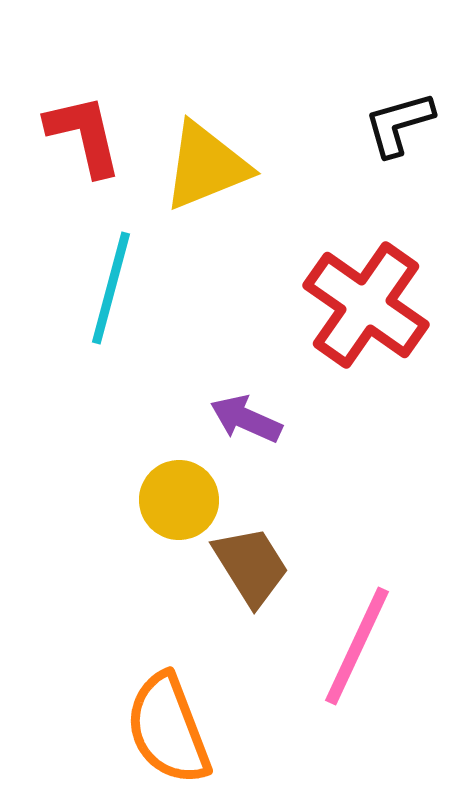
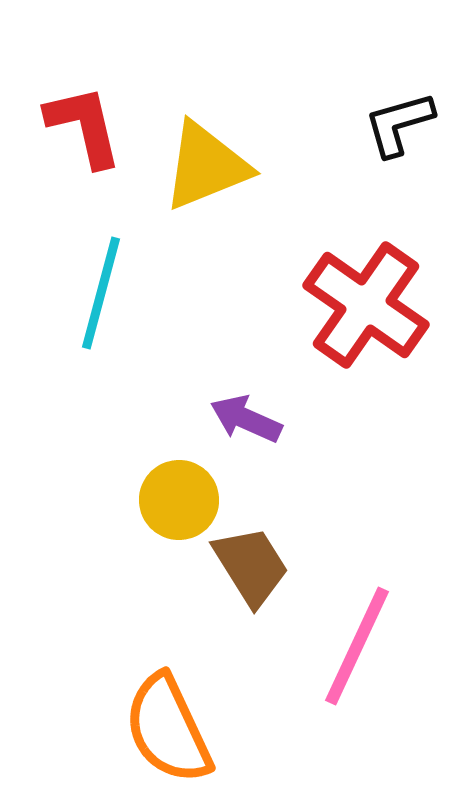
red L-shape: moved 9 px up
cyan line: moved 10 px left, 5 px down
orange semicircle: rotated 4 degrees counterclockwise
